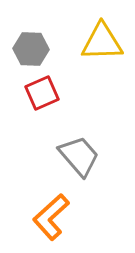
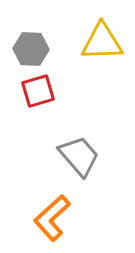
red square: moved 4 px left, 2 px up; rotated 8 degrees clockwise
orange L-shape: moved 1 px right, 1 px down
